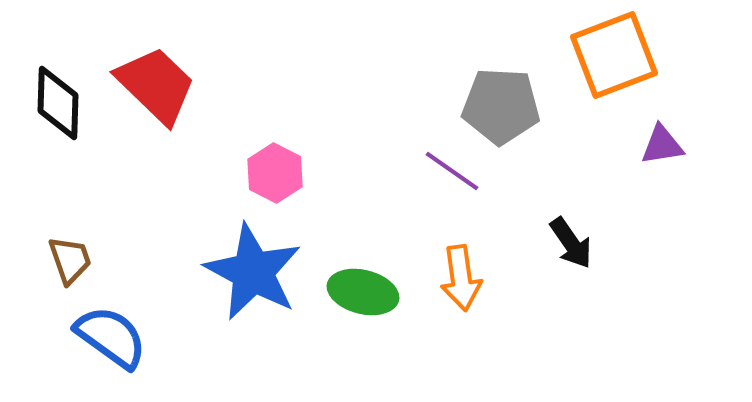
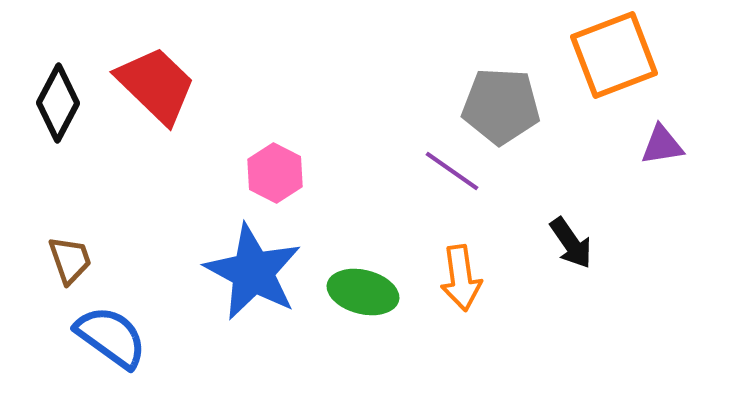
black diamond: rotated 26 degrees clockwise
